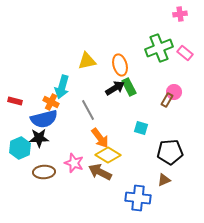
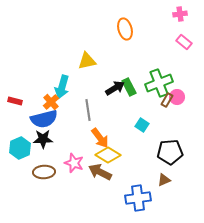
green cross: moved 35 px down
pink rectangle: moved 1 px left, 11 px up
orange ellipse: moved 5 px right, 36 px up
pink circle: moved 3 px right, 5 px down
orange cross: rotated 21 degrees clockwise
gray line: rotated 20 degrees clockwise
cyan square: moved 1 px right, 3 px up; rotated 16 degrees clockwise
black star: moved 4 px right, 1 px down
blue cross: rotated 15 degrees counterclockwise
